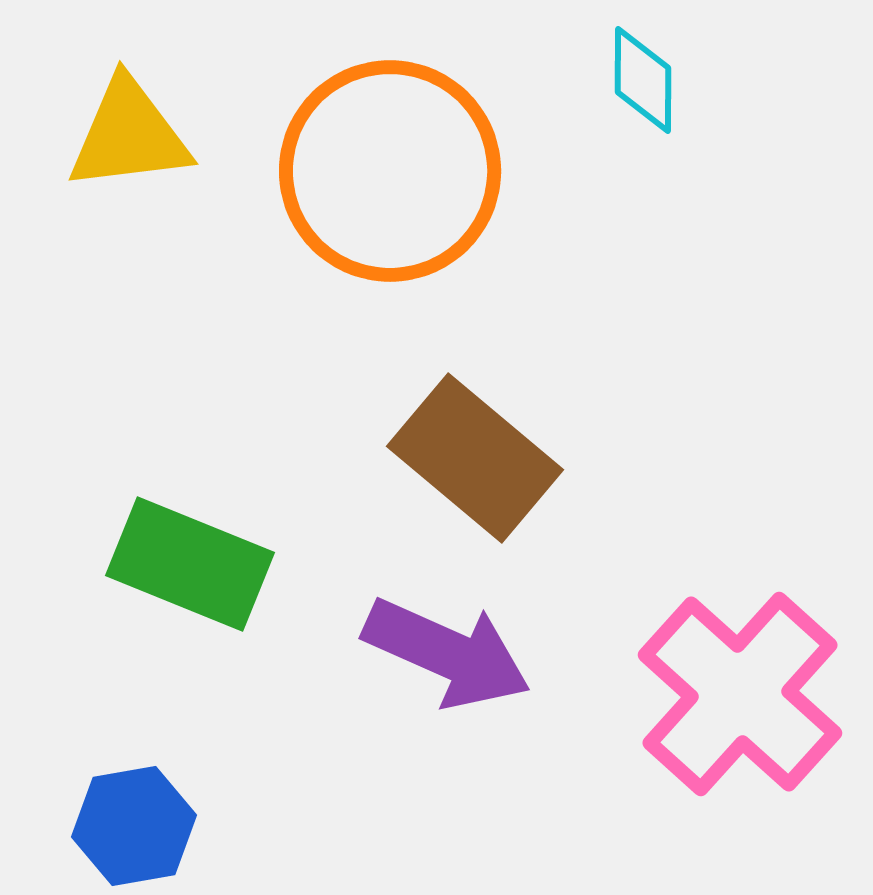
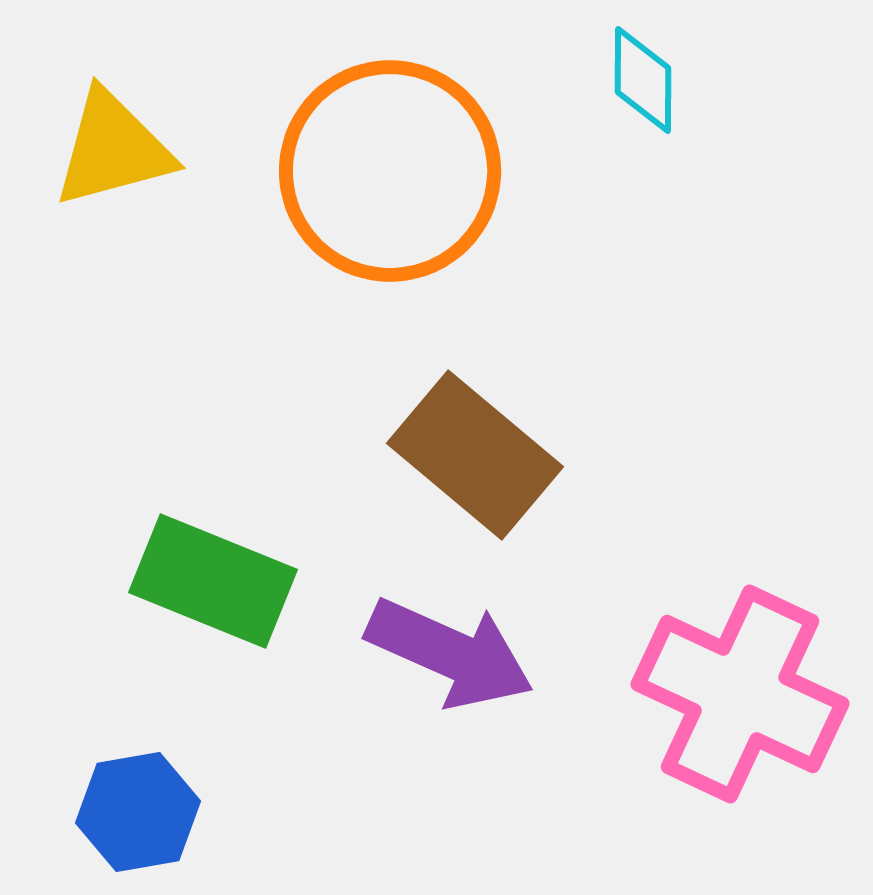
yellow triangle: moved 16 px left, 14 px down; rotated 8 degrees counterclockwise
brown rectangle: moved 3 px up
green rectangle: moved 23 px right, 17 px down
purple arrow: moved 3 px right
pink cross: rotated 17 degrees counterclockwise
blue hexagon: moved 4 px right, 14 px up
